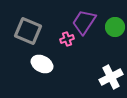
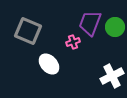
purple trapezoid: moved 6 px right, 1 px down; rotated 12 degrees counterclockwise
pink cross: moved 6 px right, 3 px down
white ellipse: moved 7 px right; rotated 20 degrees clockwise
white cross: moved 1 px right, 1 px up
